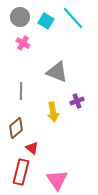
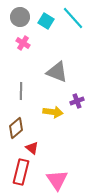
yellow arrow: rotated 72 degrees counterclockwise
